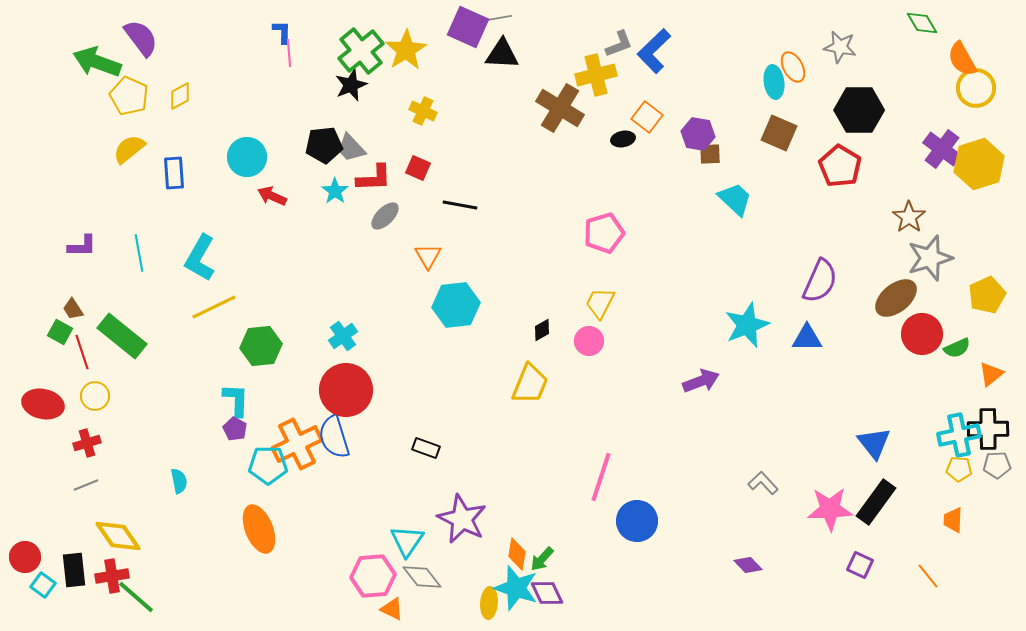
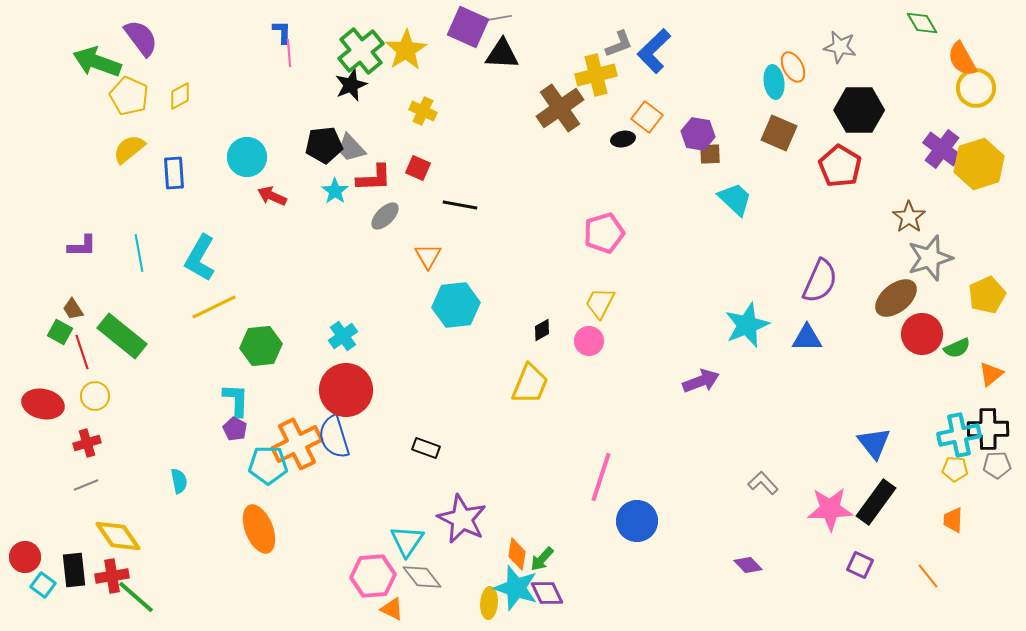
brown cross at (560, 108): rotated 24 degrees clockwise
yellow pentagon at (959, 469): moved 4 px left
